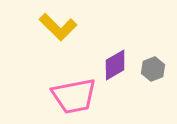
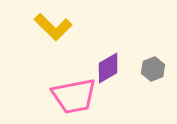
yellow L-shape: moved 5 px left
purple diamond: moved 7 px left, 3 px down
